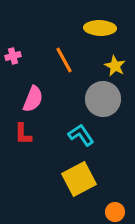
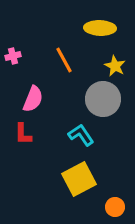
orange circle: moved 5 px up
